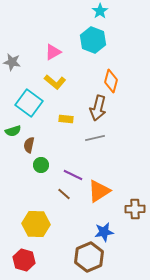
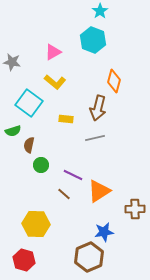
orange diamond: moved 3 px right
